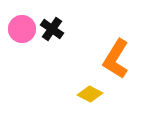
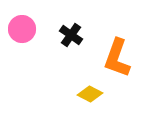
black cross: moved 19 px right, 6 px down
orange L-shape: moved 1 px right, 1 px up; rotated 12 degrees counterclockwise
